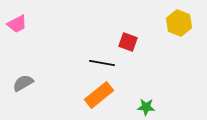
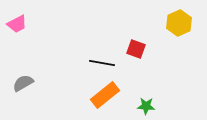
yellow hexagon: rotated 15 degrees clockwise
red square: moved 8 px right, 7 px down
orange rectangle: moved 6 px right
green star: moved 1 px up
